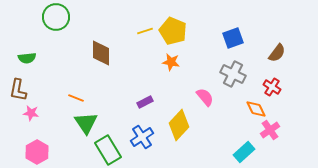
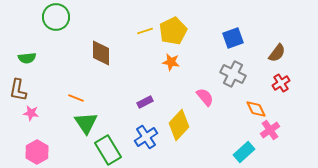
yellow pentagon: rotated 24 degrees clockwise
red cross: moved 9 px right, 4 px up; rotated 24 degrees clockwise
blue cross: moved 4 px right
